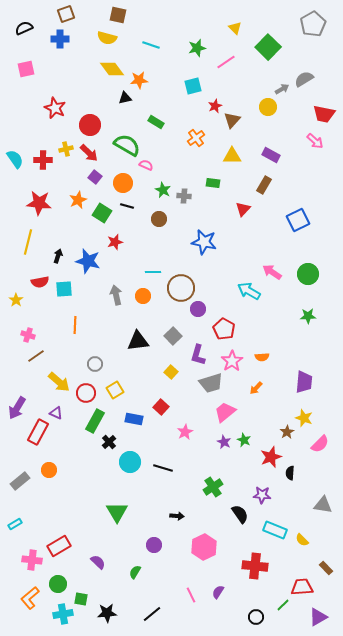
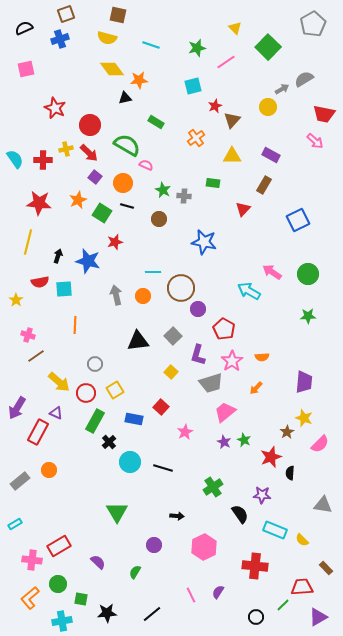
blue cross at (60, 39): rotated 18 degrees counterclockwise
cyan cross at (63, 614): moved 1 px left, 7 px down
